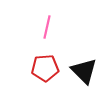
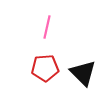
black triangle: moved 1 px left, 2 px down
